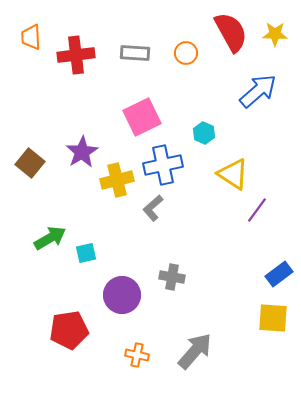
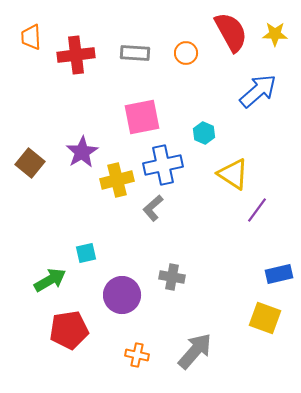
pink square: rotated 15 degrees clockwise
green arrow: moved 42 px down
blue rectangle: rotated 24 degrees clockwise
yellow square: moved 8 px left; rotated 16 degrees clockwise
